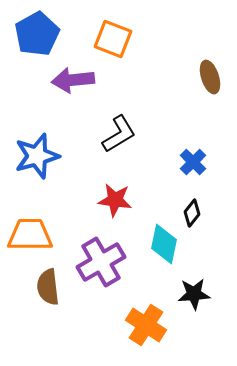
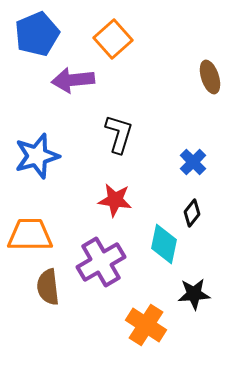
blue pentagon: rotated 6 degrees clockwise
orange square: rotated 27 degrees clockwise
black L-shape: rotated 42 degrees counterclockwise
